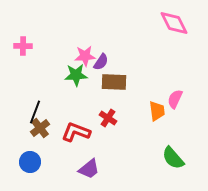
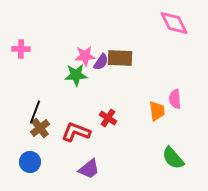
pink cross: moved 2 px left, 3 px down
brown rectangle: moved 6 px right, 24 px up
pink semicircle: rotated 30 degrees counterclockwise
